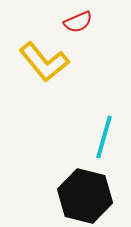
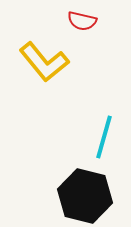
red semicircle: moved 4 px right, 1 px up; rotated 36 degrees clockwise
